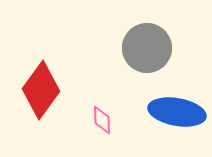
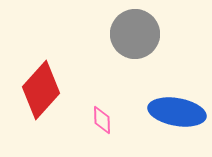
gray circle: moved 12 px left, 14 px up
red diamond: rotated 6 degrees clockwise
